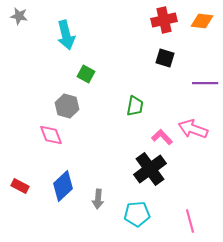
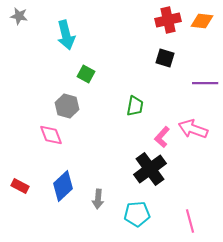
red cross: moved 4 px right
pink L-shape: rotated 95 degrees counterclockwise
